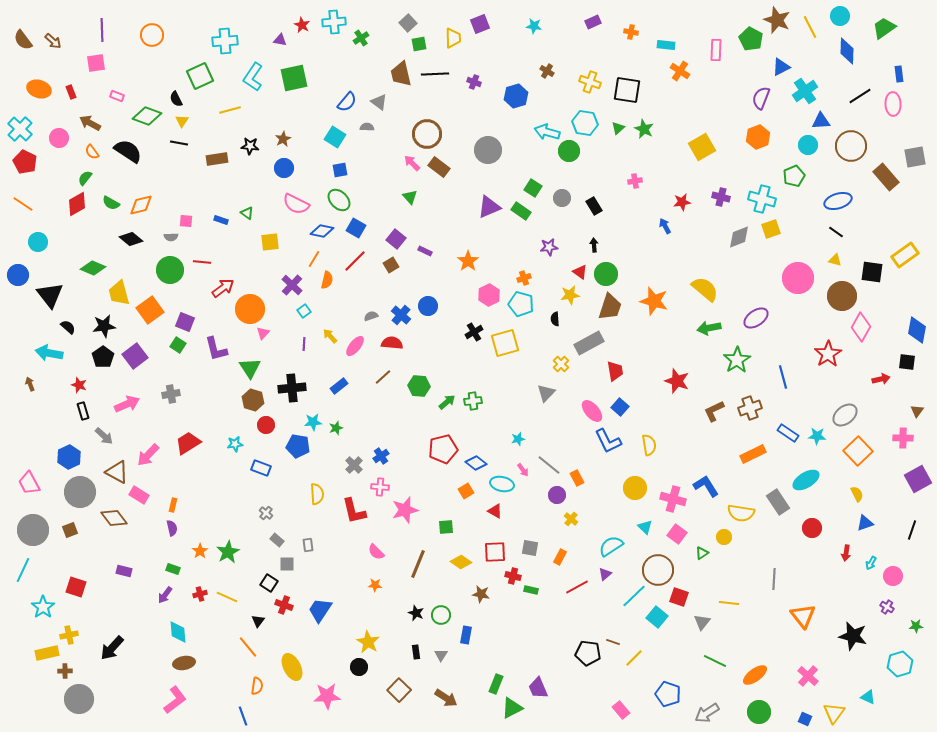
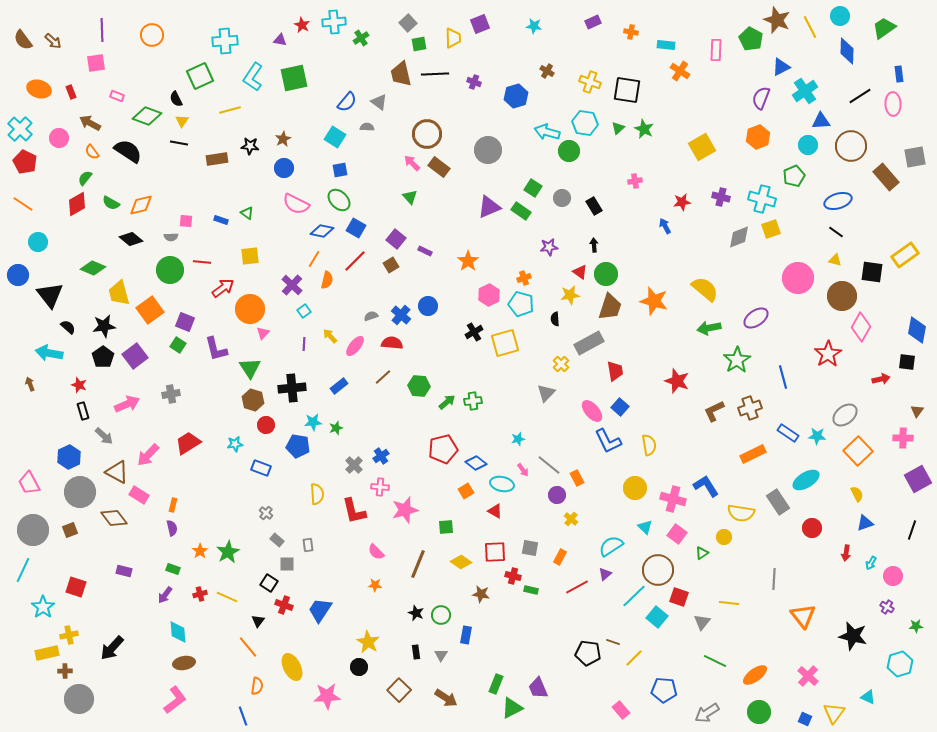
yellow square at (270, 242): moved 20 px left, 14 px down
blue pentagon at (668, 694): moved 4 px left, 4 px up; rotated 15 degrees counterclockwise
